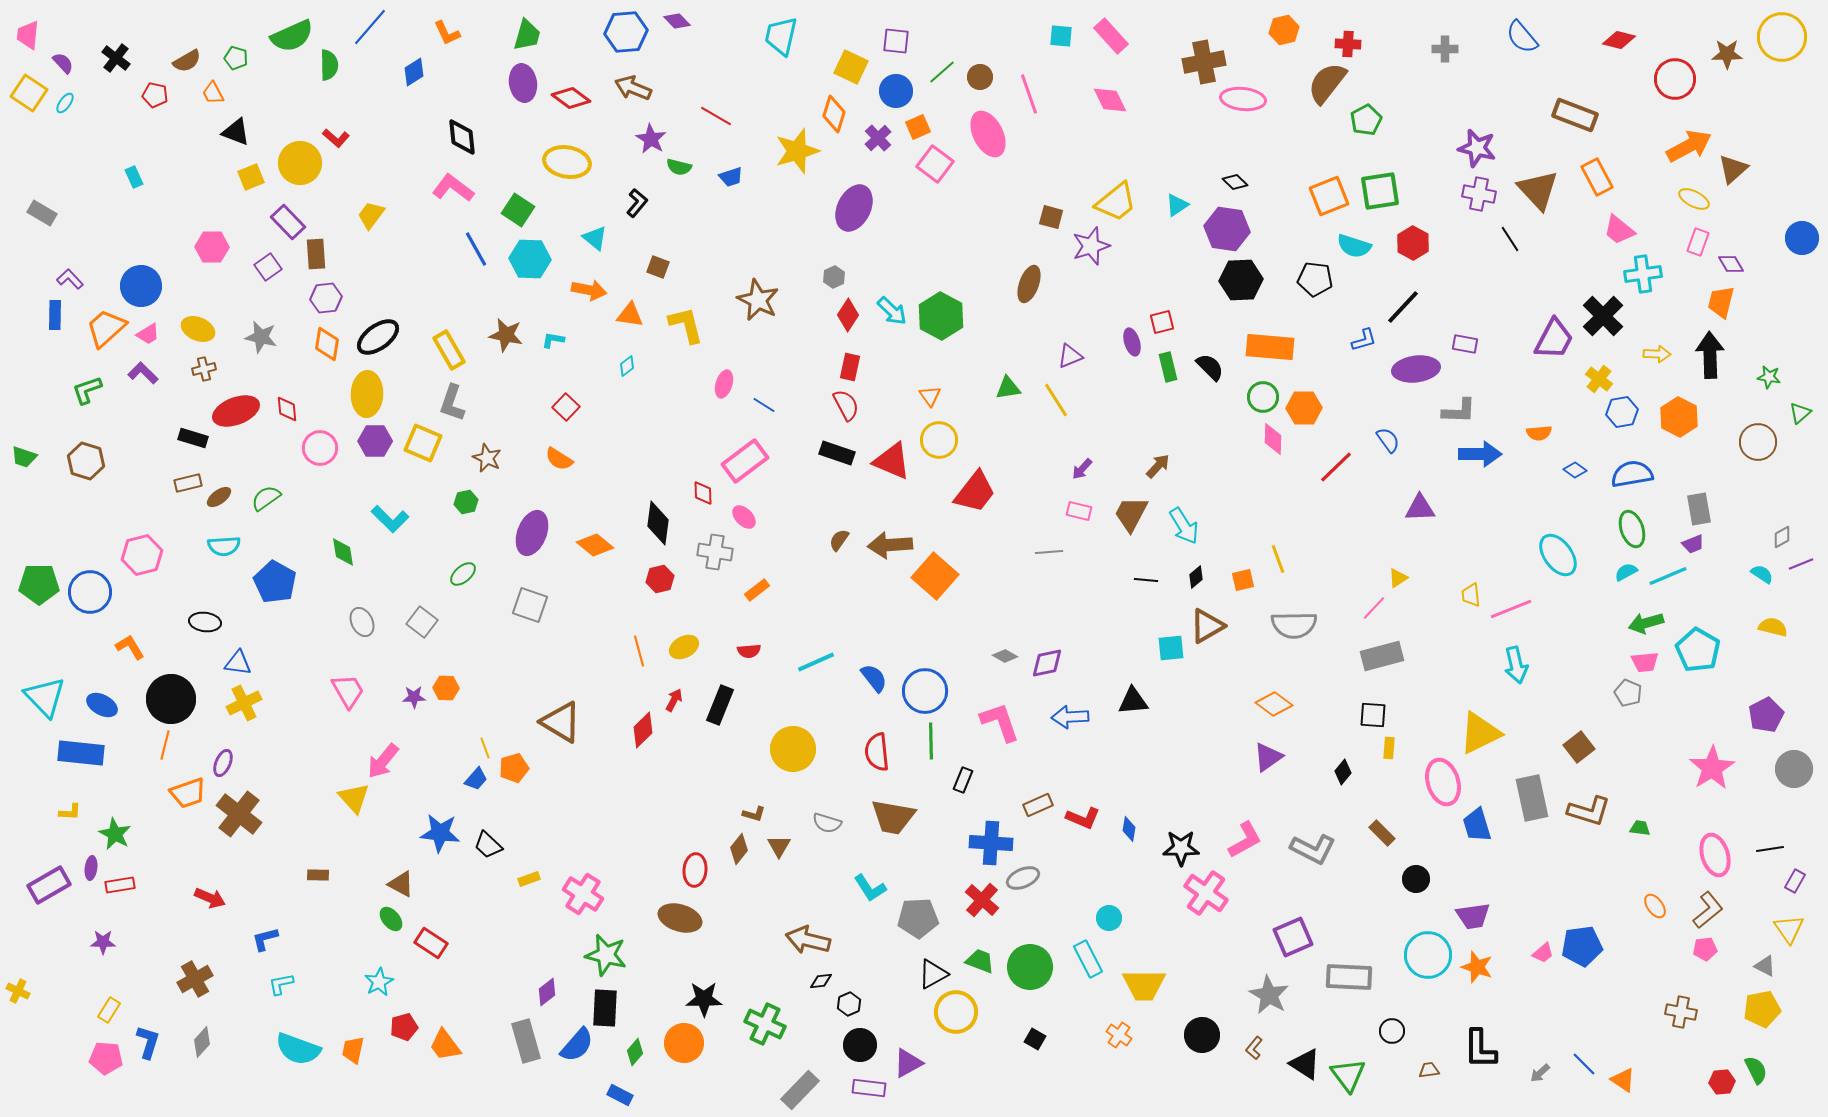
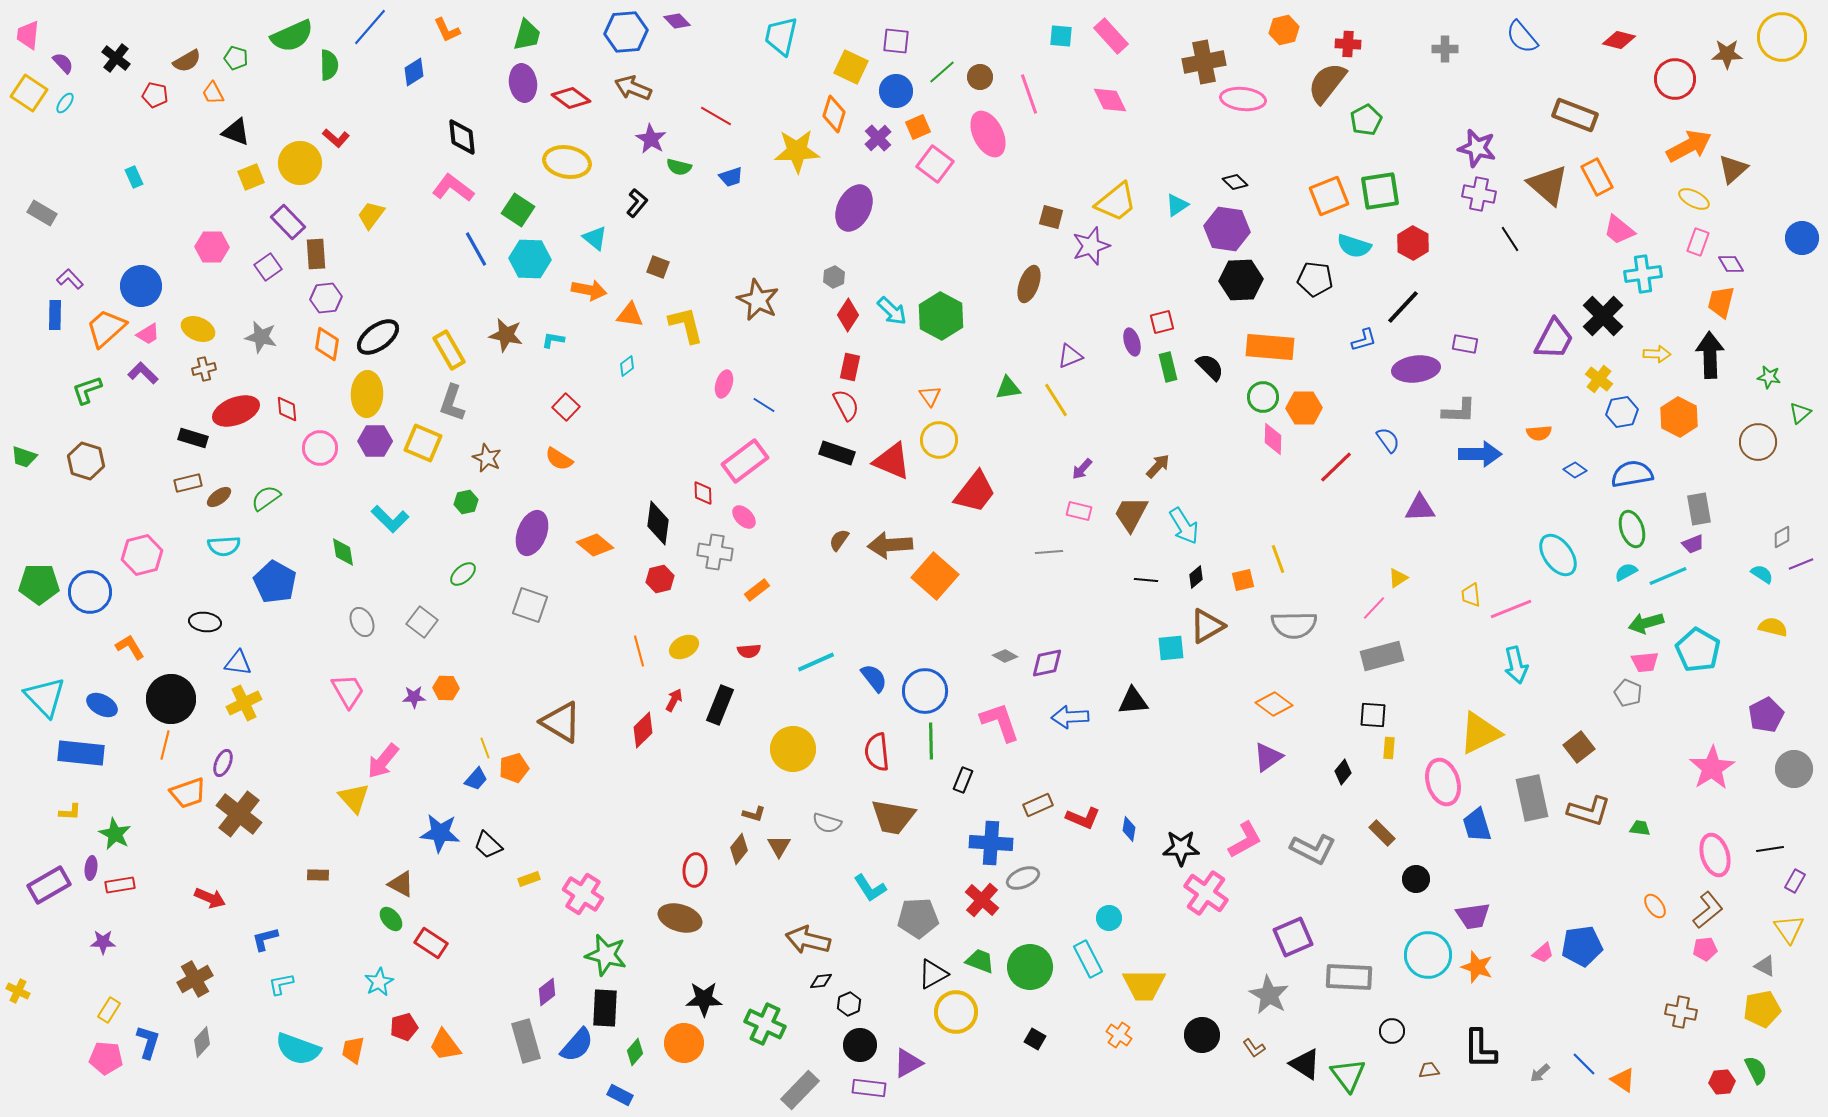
orange L-shape at (447, 33): moved 3 px up
yellow star at (797, 151): rotated 15 degrees clockwise
brown triangle at (1538, 190): moved 10 px right, 5 px up; rotated 6 degrees counterclockwise
brown L-shape at (1254, 1048): rotated 75 degrees counterclockwise
